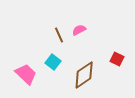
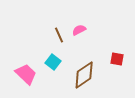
red square: rotated 16 degrees counterclockwise
